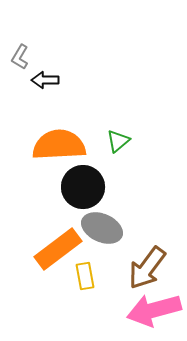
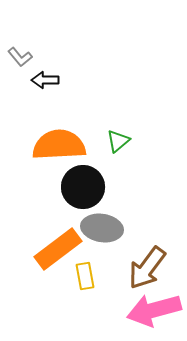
gray L-shape: rotated 70 degrees counterclockwise
gray ellipse: rotated 15 degrees counterclockwise
